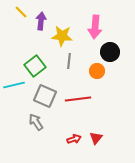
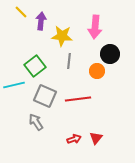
black circle: moved 2 px down
